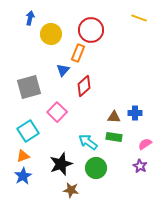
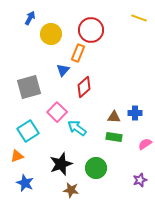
blue arrow: rotated 16 degrees clockwise
red diamond: moved 1 px down
cyan arrow: moved 11 px left, 14 px up
orange triangle: moved 6 px left
purple star: moved 14 px down; rotated 24 degrees clockwise
blue star: moved 2 px right, 7 px down; rotated 18 degrees counterclockwise
